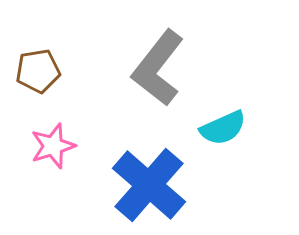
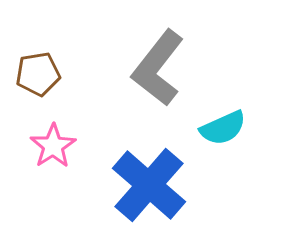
brown pentagon: moved 3 px down
pink star: rotated 15 degrees counterclockwise
